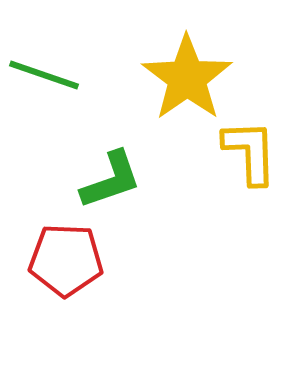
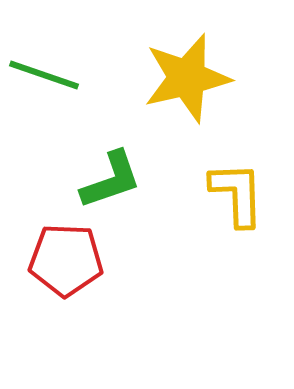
yellow star: rotated 22 degrees clockwise
yellow L-shape: moved 13 px left, 42 px down
